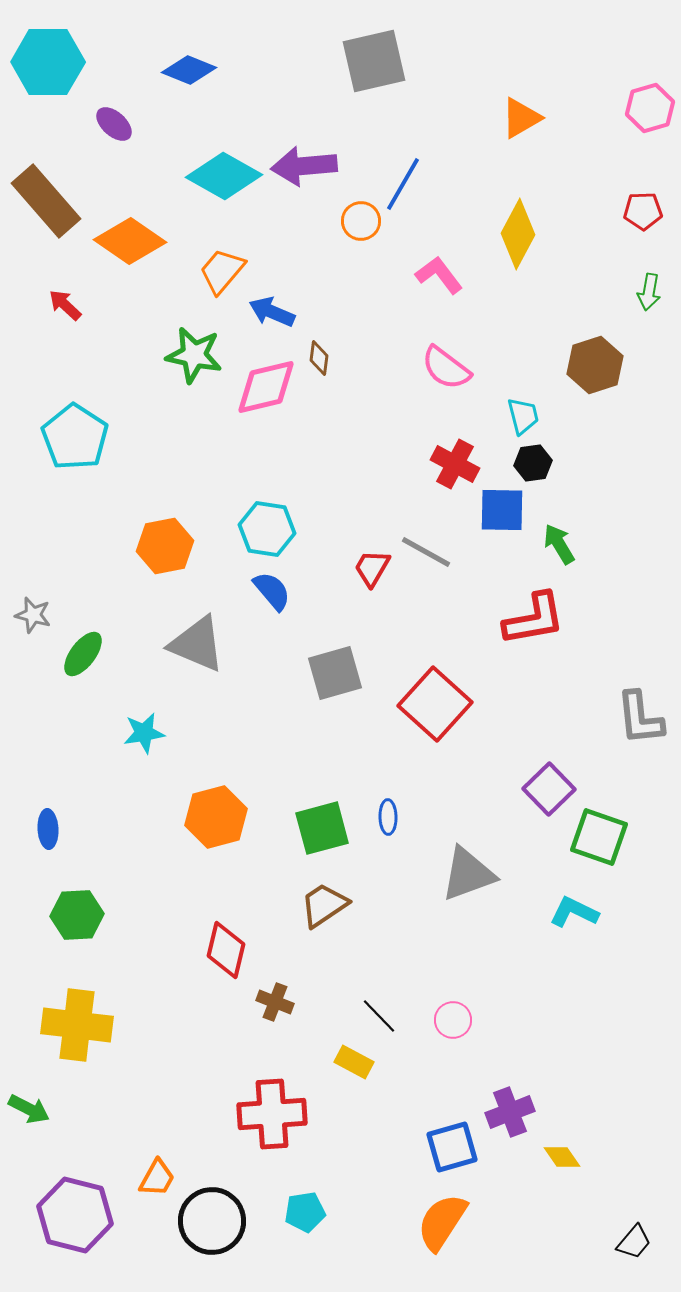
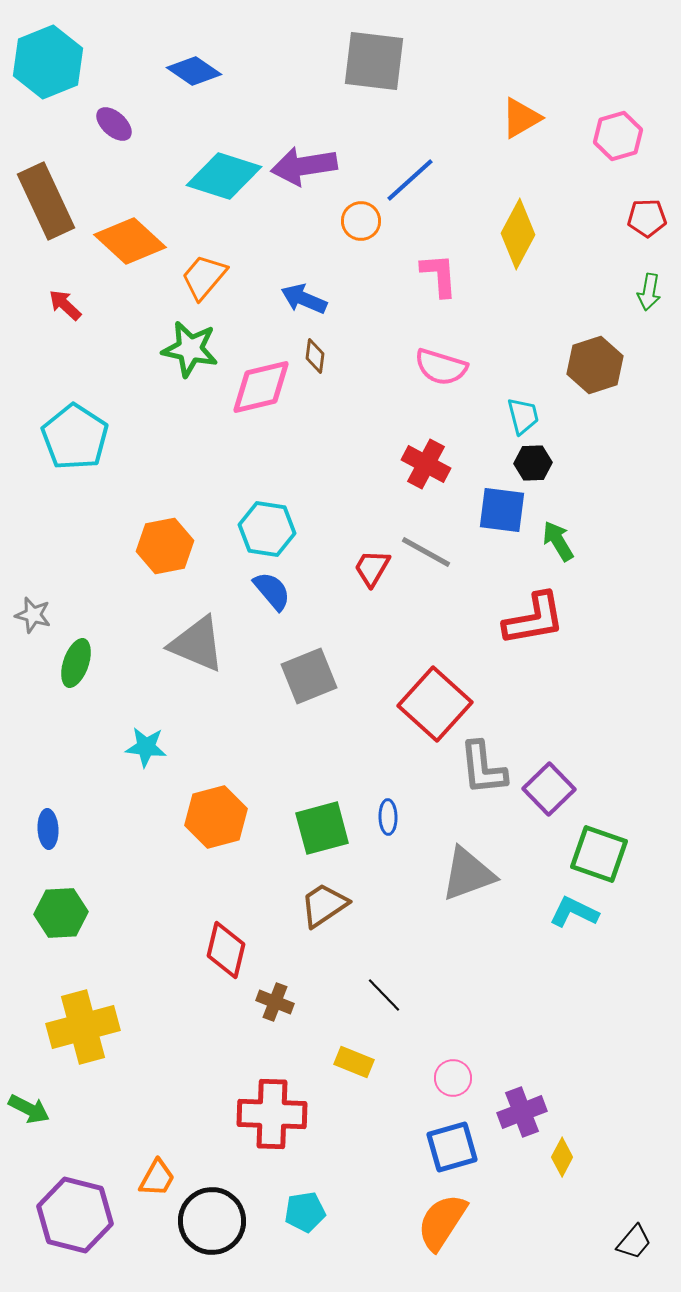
gray square at (374, 61): rotated 20 degrees clockwise
cyan hexagon at (48, 62): rotated 22 degrees counterclockwise
blue diamond at (189, 70): moved 5 px right, 1 px down; rotated 12 degrees clockwise
pink hexagon at (650, 108): moved 32 px left, 28 px down
purple arrow at (304, 166): rotated 4 degrees counterclockwise
cyan diamond at (224, 176): rotated 12 degrees counterclockwise
blue line at (403, 184): moved 7 px right, 4 px up; rotated 18 degrees clockwise
brown rectangle at (46, 201): rotated 16 degrees clockwise
red pentagon at (643, 211): moved 4 px right, 7 px down
orange diamond at (130, 241): rotated 8 degrees clockwise
orange trapezoid at (222, 271): moved 18 px left, 6 px down
pink L-shape at (439, 275): rotated 33 degrees clockwise
blue arrow at (272, 312): moved 32 px right, 13 px up
green star at (194, 355): moved 4 px left, 6 px up
brown diamond at (319, 358): moved 4 px left, 2 px up
pink semicircle at (446, 368): moved 5 px left, 1 px up; rotated 20 degrees counterclockwise
pink diamond at (266, 387): moved 5 px left
black hexagon at (533, 463): rotated 6 degrees clockwise
red cross at (455, 464): moved 29 px left
blue square at (502, 510): rotated 6 degrees clockwise
green arrow at (559, 544): moved 1 px left, 3 px up
green ellipse at (83, 654): moved 7 px left, 9 px down; rotated 18 degrees counterclockwise
gray square at (335, 673): moved 26 px left, 3 px down; rotated 6 degrees counterclockwise
gray L-shape at (640, 718): moved 157 px left, 50 px down
cyan star at (144, 733): moved 2 px right, 14 px down; rotated 15 degrees clockwise
green square at (599, 837): moved 17 px down
green hexagon at (77, 915): moved 16 px left, 2 px up
black line at (379, 1016): moved 5 px right, 21 px up
pink circle at (453, 1020): moved 58 px down
yellow cross at (77, 1025): moved 6 px right, 2 px down; rotated 22 degrees counterclockwise
yellow rectangle at (354, 1062): rotated 6 degrees counterclockwise
purple cross at (510, 1112): moved 12 px right
red cross at (272, 1114): rotated 6 degrees clockwise
yellow diamond at (562, 1157): rotated 63 degrees clockwise
